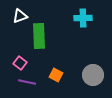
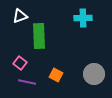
gray circle: moved 1 px right, 1 px up
